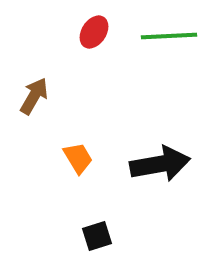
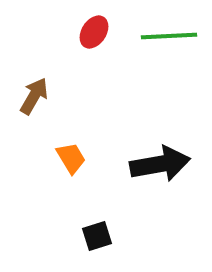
orange trapezoid: moved 7 px left
